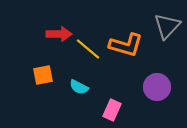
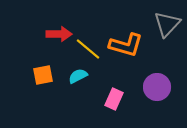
gray triangle: moved 2 px up
cyan semicircle: moved 1 px left, 11 px up; rotated 126 degrees clockwise
pink rectangle: moved 2 px right, 11 px up
